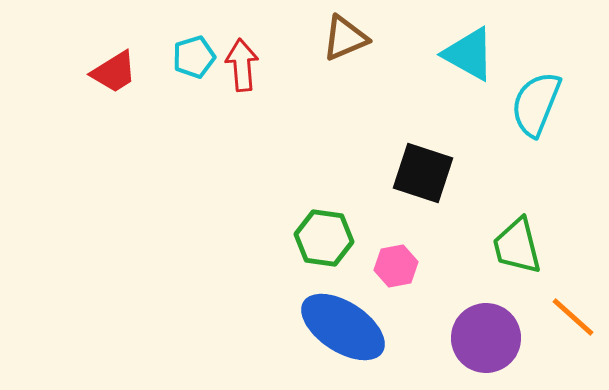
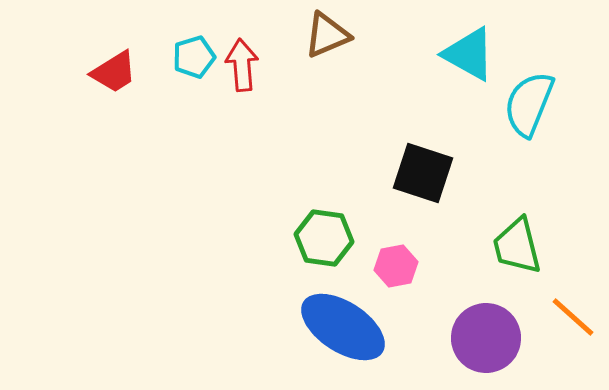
brown triangle: moved 18 px left, 3 px up
cyan semicircle: moved 7 px left
